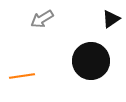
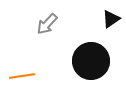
gray arrow: moved 5 px right, 5 px down; rotated 15 degrees counterclockwise
